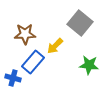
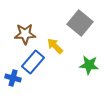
yellow arrow: rotated 90 degrees clockwise
